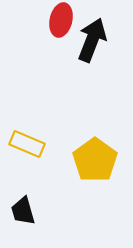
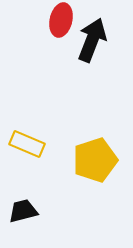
yellow pentagon: rotated 18 degrees clockwise
black trapezoid: rotated 92 degrees clockwise
